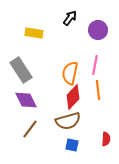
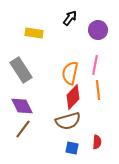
purple diamond: moved 4 px left, 6 px down
brown line: moved 7 px left
red semicircle: moved 9 px left, 3 px down
blue square: moved 3 px down
